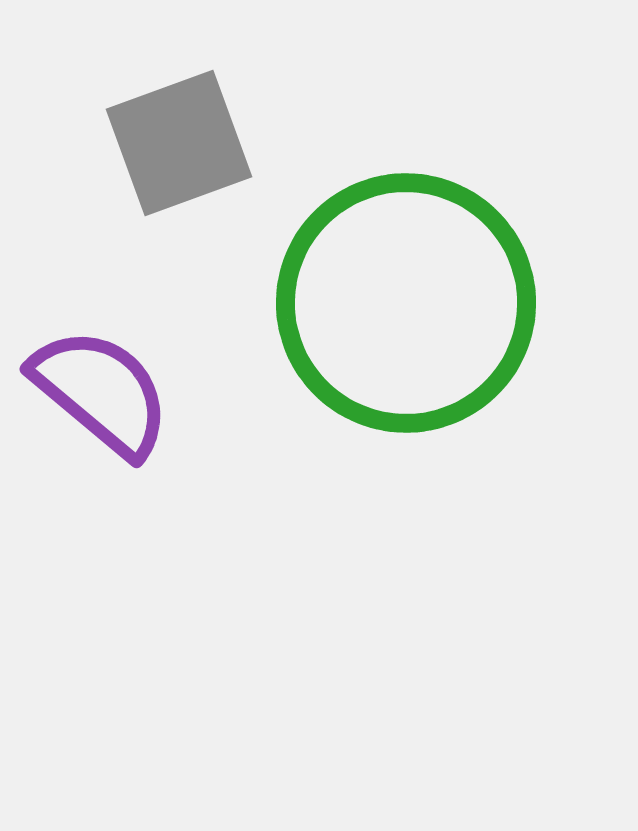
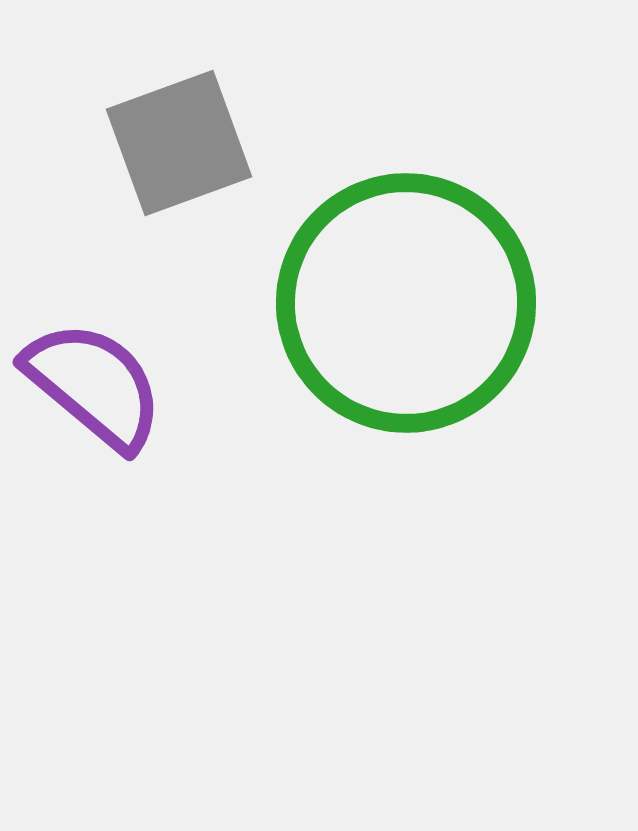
purple semicircle: moved 7 px left, 7 px up
